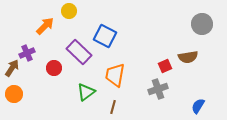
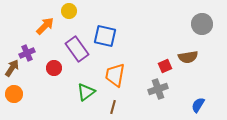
blue square: rotated 15 degrees counterclockwise
purple rectangle: moved 2 px left, 3 px up; rotated 10 degrees clockwise
blue semicircle: moved 1 px up
